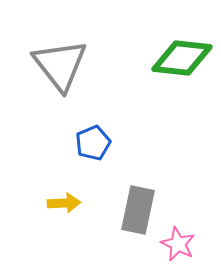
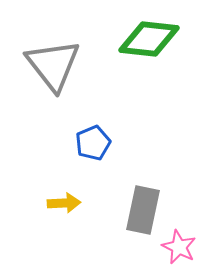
green diamond: moved 33 px left, 19 px up
gray triangle: moved 7 px left
gray rectangle: moved 5 px right
pink star: moved 1 px right, 3 px down
